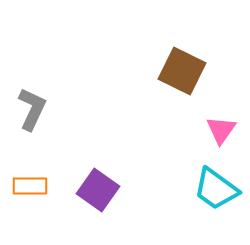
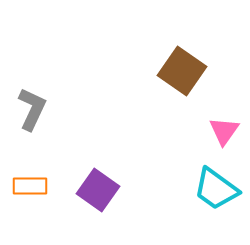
brown square: rotated 9 degrees clockwise
pink triangle: moved 3 px right, 1 px down
